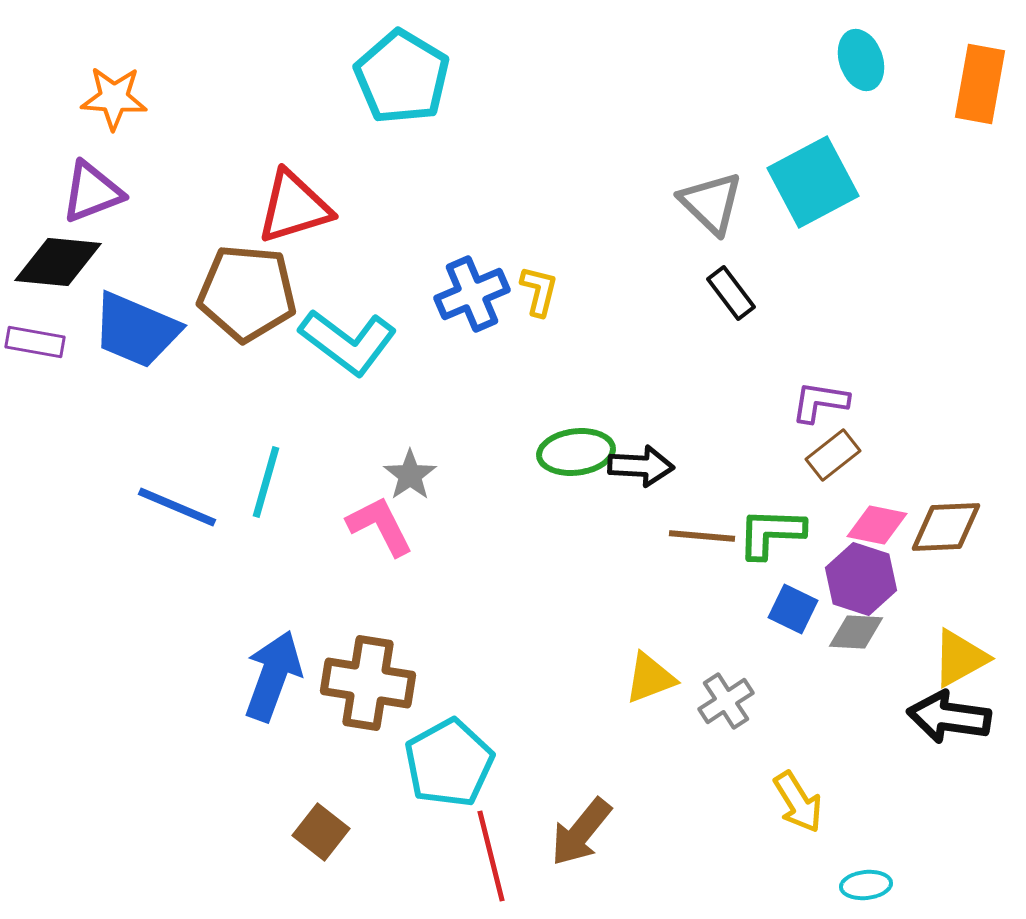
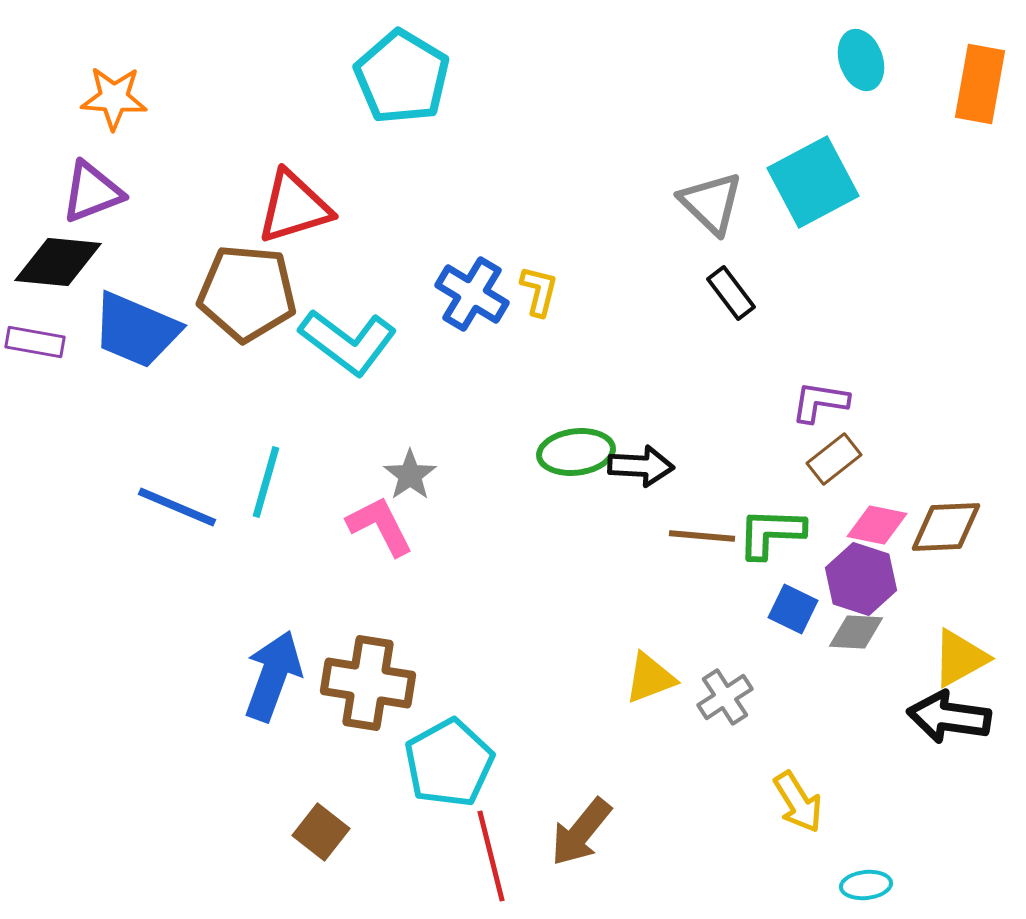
blue cross at (472, 294): rotated 36 degrees counterclockwise
brown rectangle at (833, 455): moved 1 px right, 4 px down
gray cross at (726, 701): moved 1 px left, 4 px up
